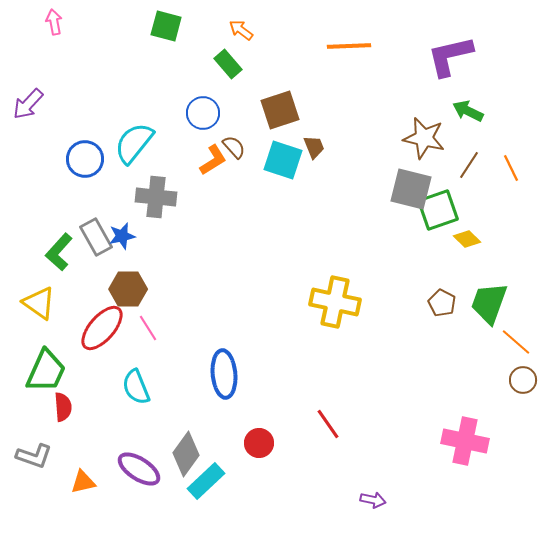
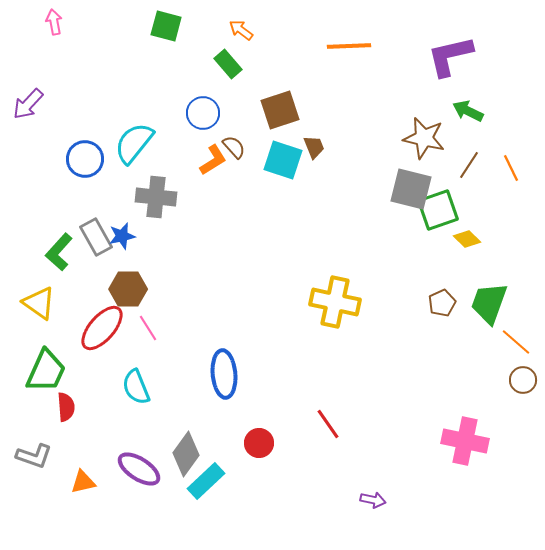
brown pentagon at (442, 303): rotated 20 degrees clockwise
red semicircle at (63, 407): moved 3 px right
